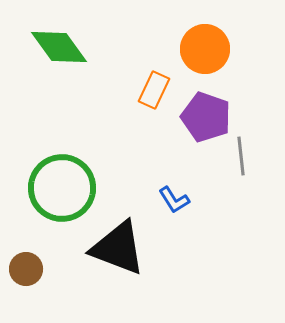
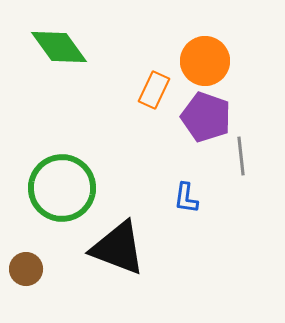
orange circle: moved 12 px down
blue L-shape: moved 12 px right, 2 px up; rotated 40 degrees clockwise
